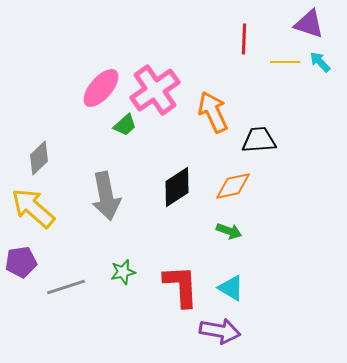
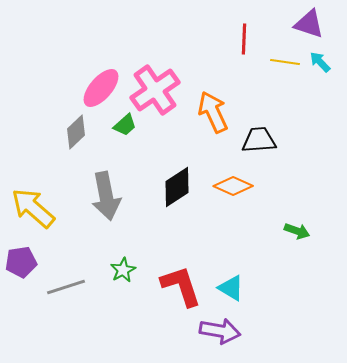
yellow line: rotated 8 degrees clockwise
gray diamond: moved 37 px right, 26 px up
orange diamond: rotated 36 degrees clockwise
green arrow: moved 68 px right
green star: moved 2 px up; rotated 15 degrees counterclockwise
red L-shape: rotated 15 degrees counterclockwise
